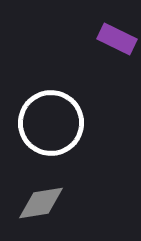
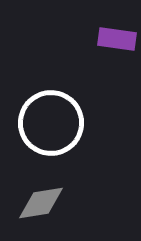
purple rectangle: rotated 18 degrees counterclockwise
